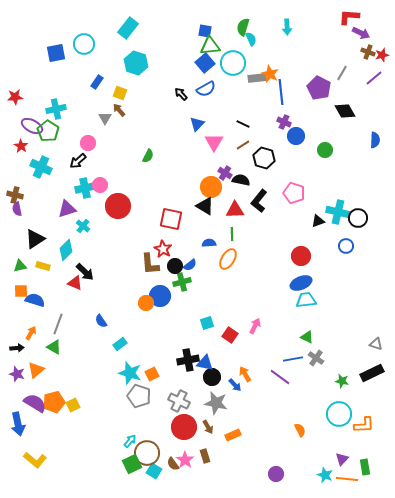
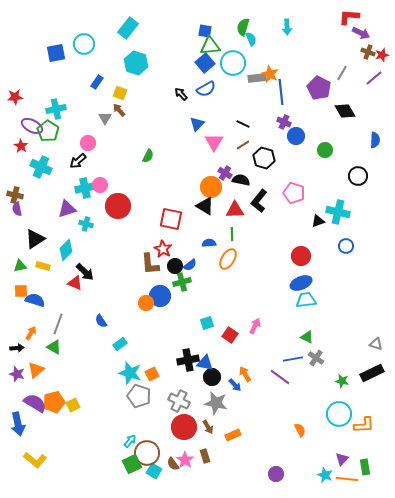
black circle at (358, 218): moved 42 px up
cyan cross at (83, 226): moved 3 px right, 2 px up; rotated 24 degrees counterclockwise
